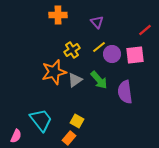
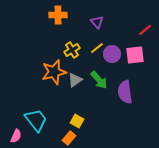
yellow line: moved 2 px left, 1 px down
cyan trapezoid: moved 5 px left
